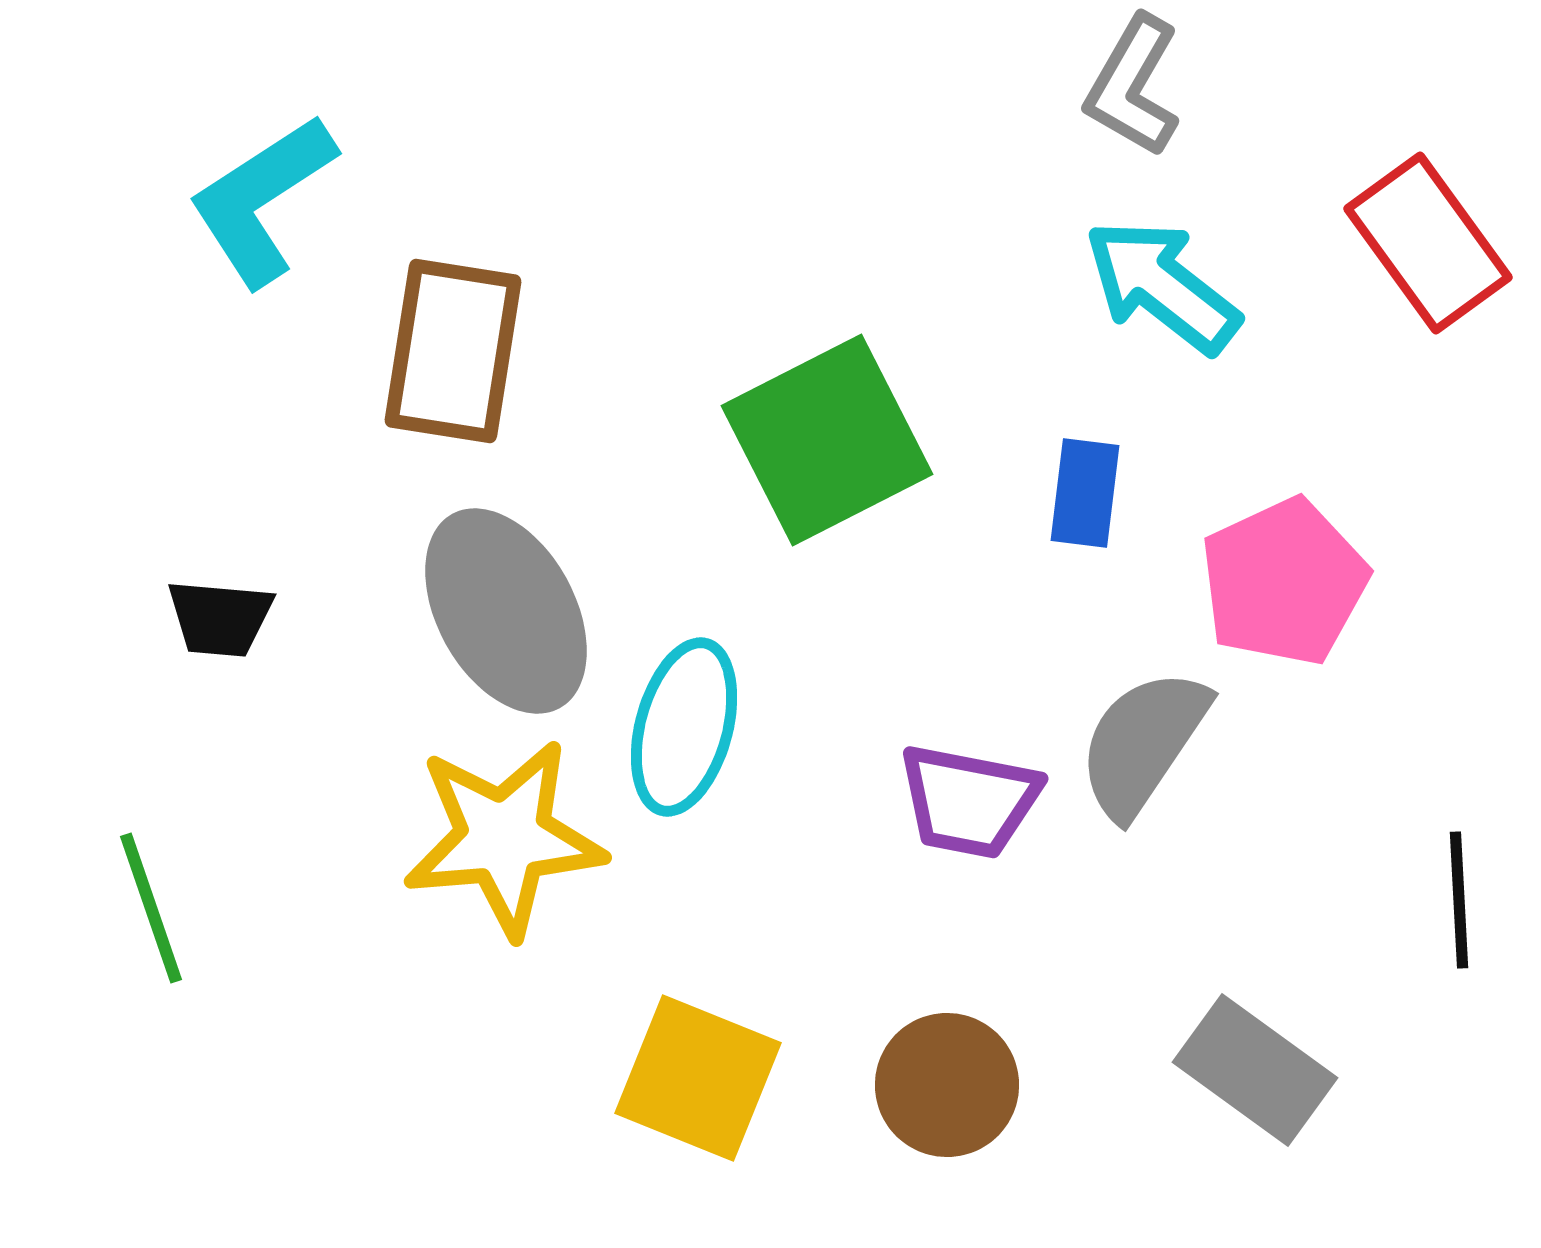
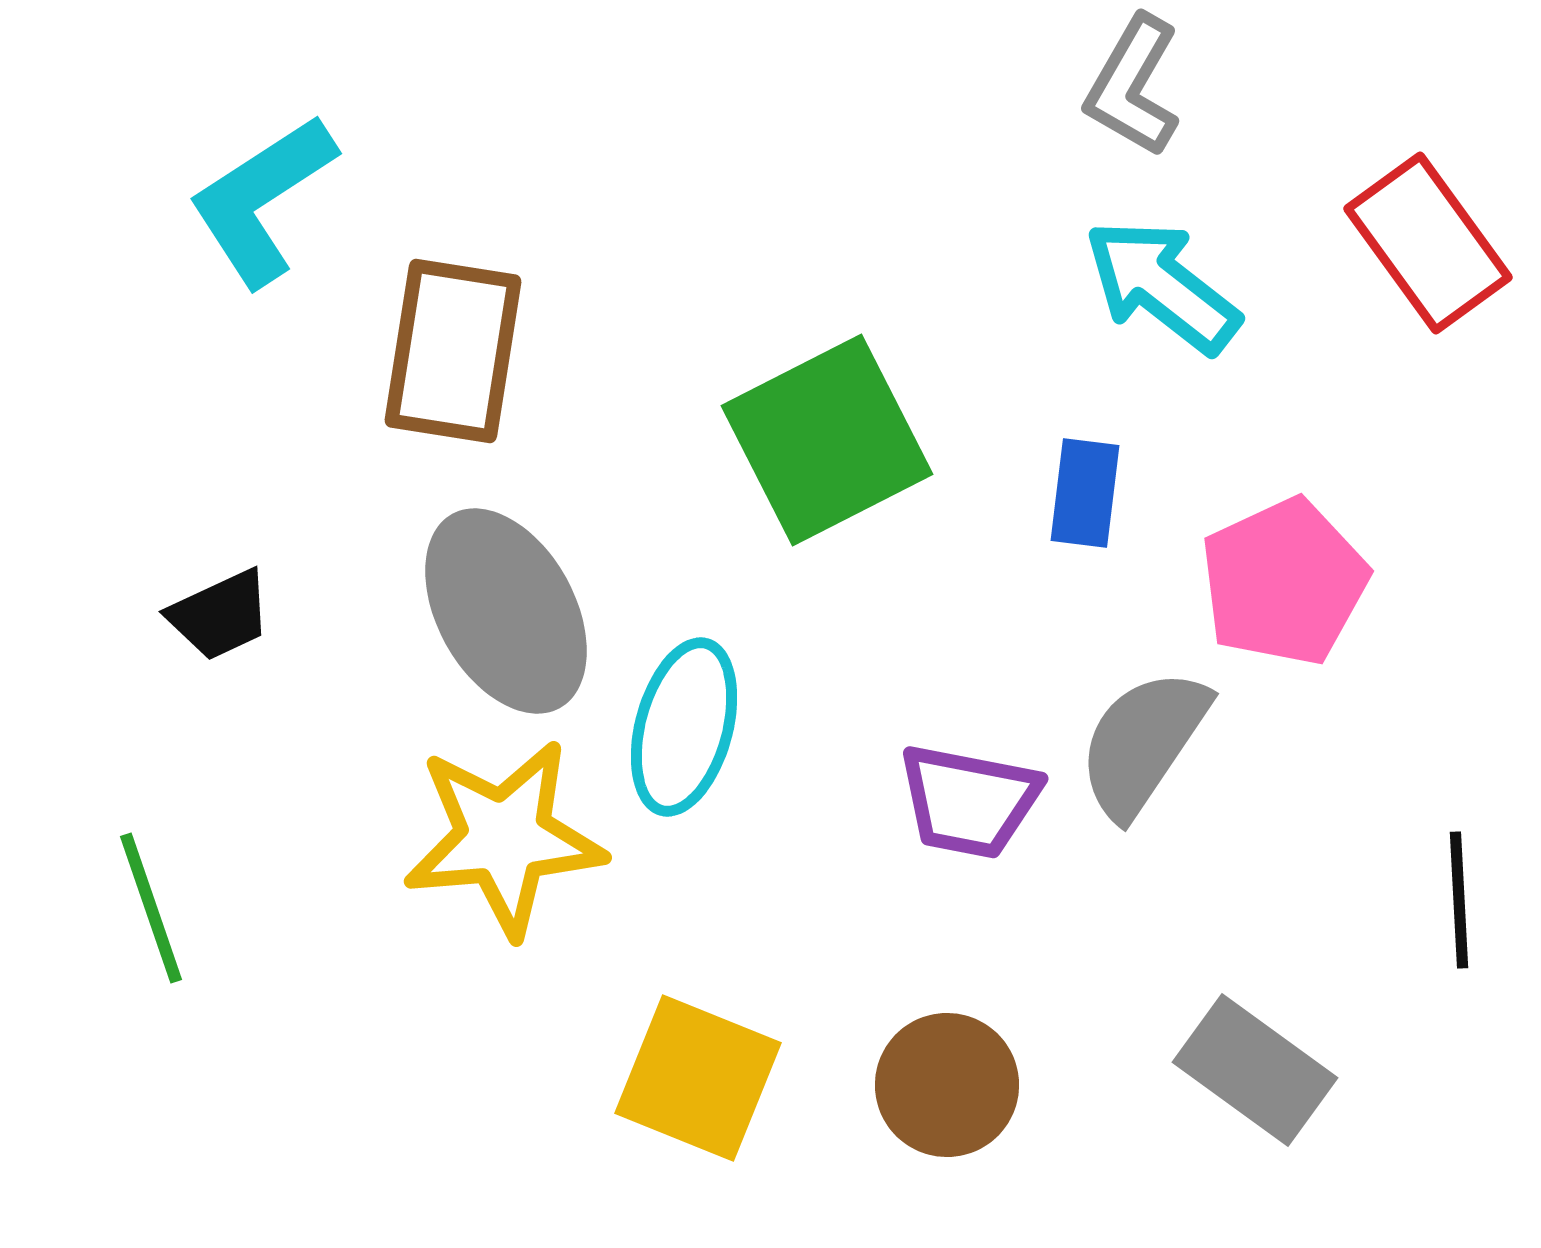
black trapezoid: moved 3 px up; rotated 30 degrees counterclockwise
